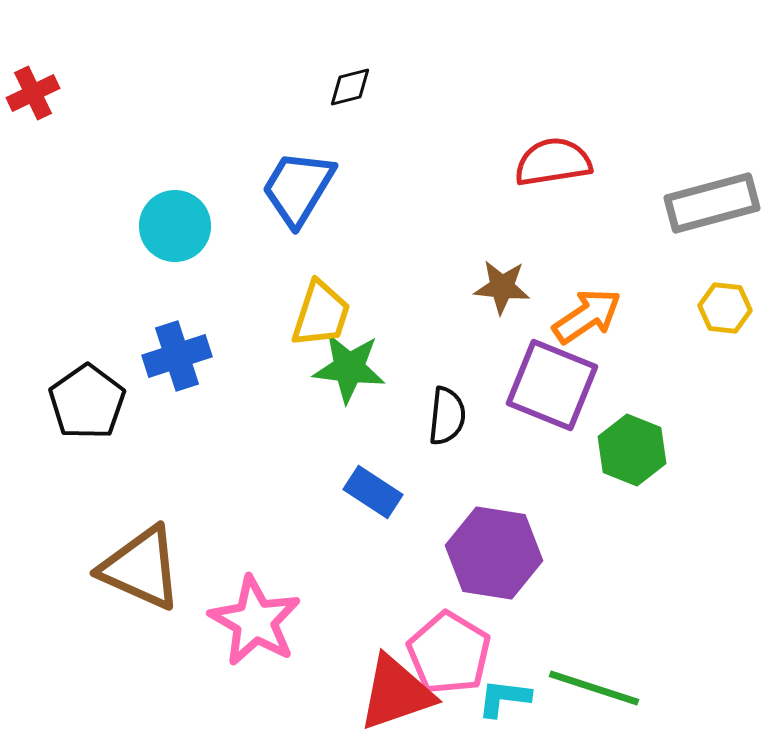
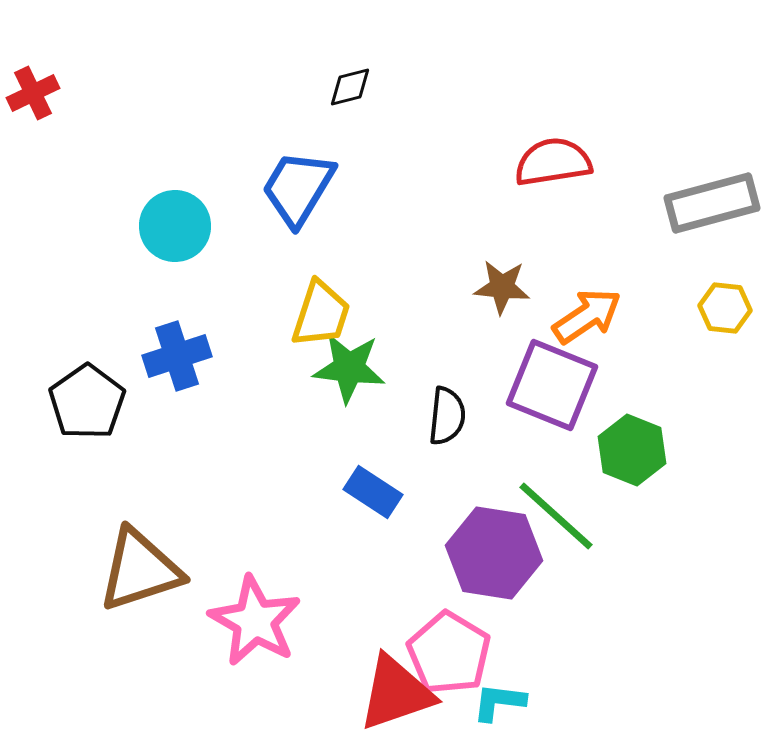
brown triangle: moved 1 px left, 2 px down; rotated 42 degrees counterclockwise
green line: moved 38 px left, 172 px up; rotated 24 degrees clockwise
cyan L-shape: moved 5 px left, 4 px down
